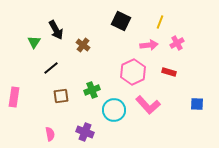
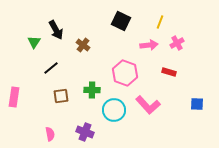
pink hexagon: moved 8 px left, 1 px down; rotated 15 degrees counterclockwise
green cross: rotated 21 degrees clockwise
